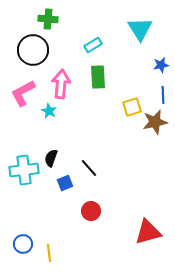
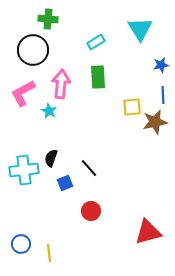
cyan rectangle: moved 3 px right, 3 px up
yellow square: rotated 12 degrees clockwise
blue circle: moved 2 px left
